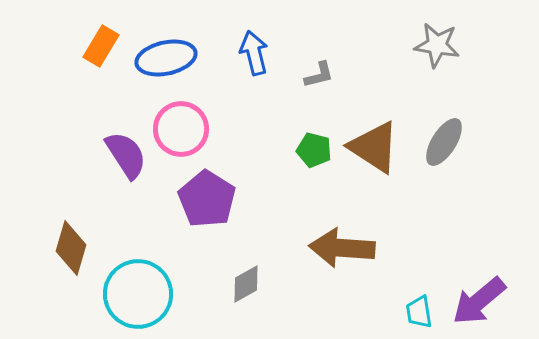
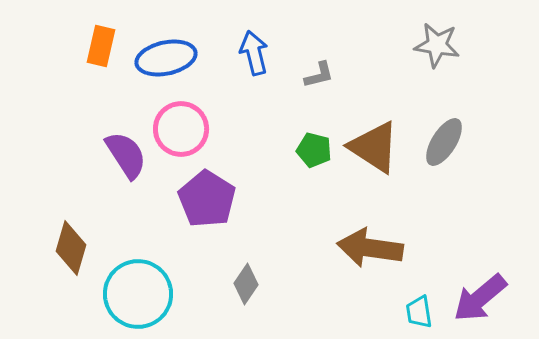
orange rectangle: rotated 18 degrees counterclockwise
brown arrow: moved 28 px right; rotated 4 degrees clockwise
gray diamond: rotated 27 degrees counterclockwise
purple arrow: moved 1 px right, 3 px up
